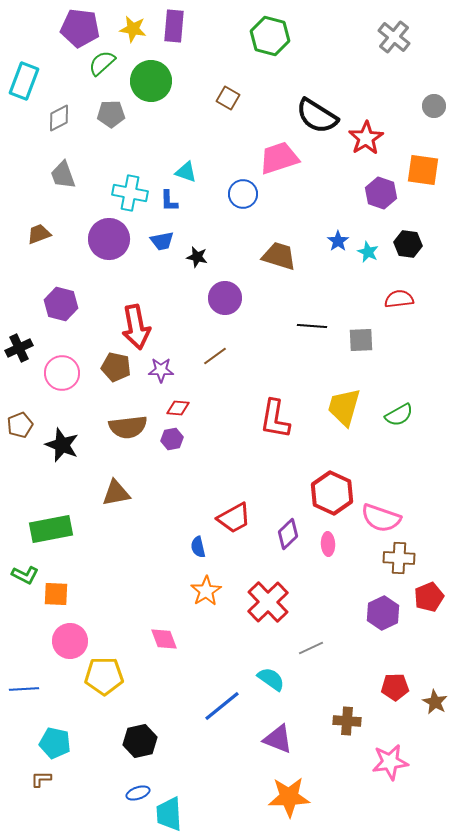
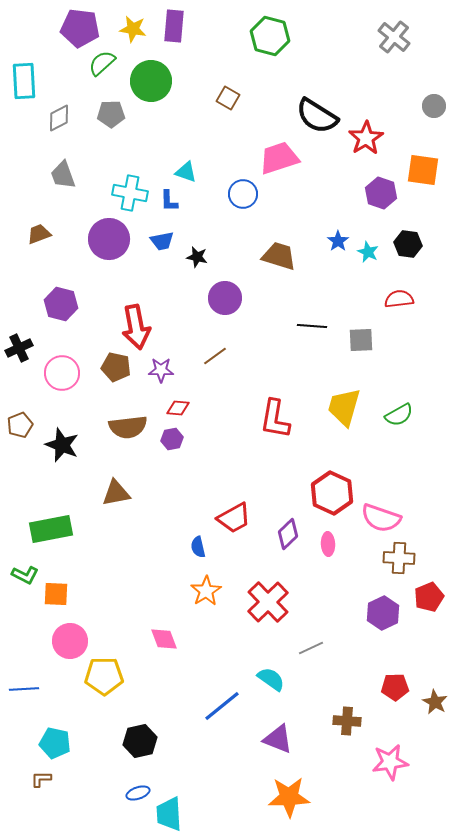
cyan rectangle at (24, 81): rotated 24 degrees counterclockwise
